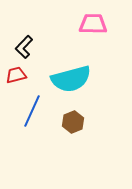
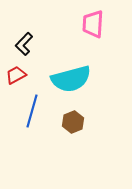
pink trapezoid: rotated 88 degrees counterclockwise
black L-shape: moved 3 px up
red trapezoid: rotated 15 degrees counterclockwise
blue line: rotated 8 degrees counterclockwise
